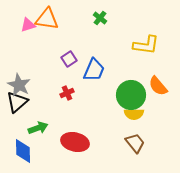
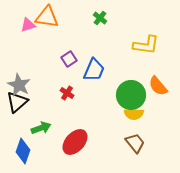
orange triangle: moved 2 px up
red cross: rotated 32 degrees counterclockwise
green arrow: moved 3 px right
red ellipse: rotated 60 degrees counterclockwise
blue diamond: rotated 20 degrees clockwise
